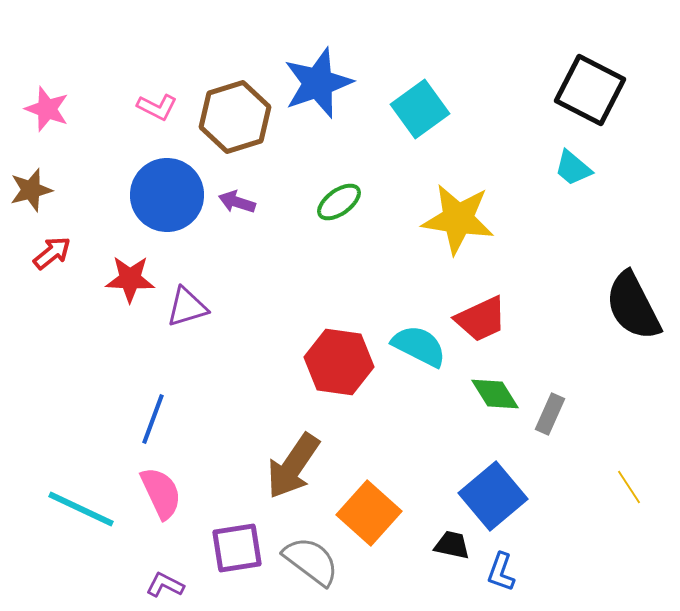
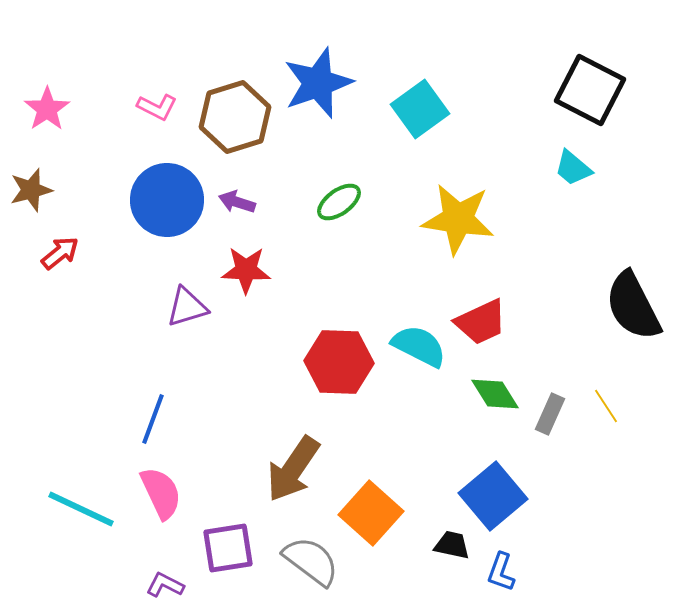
pink star: rotated 18 degrees clockwise
blue circle: moved 5 px down
red arrow: moved 8 px right
red star: moved 116 px right, 9 px up
red trapezoid: moved 3 px down
red hexagon: rotated 6 degrees counterclockwise
brown arrow: moved 3 px down
yellow line: moved 23 px left, 81 px up
orange square: moved 2 px right
purple square: moved 9 px left
